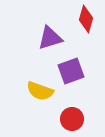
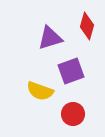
red diamond: moved 1 px right, 7 px down
red circle: moved 1 px right, 5 px up
